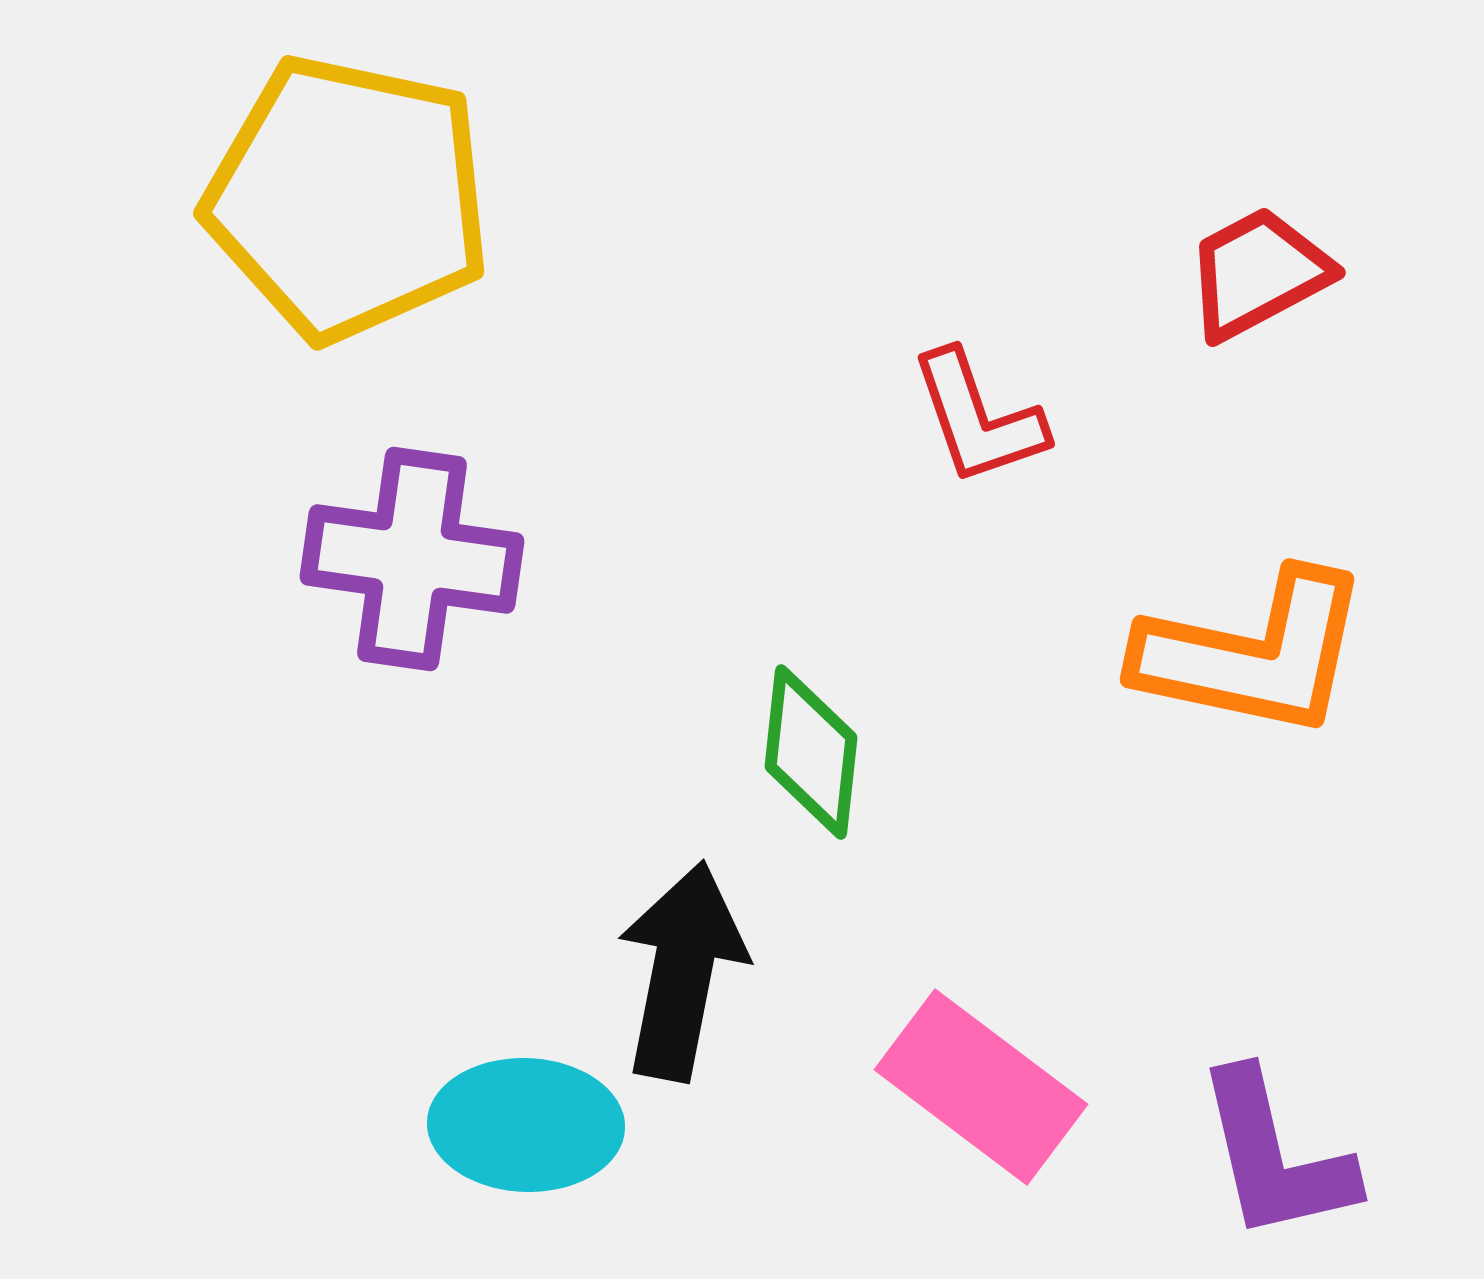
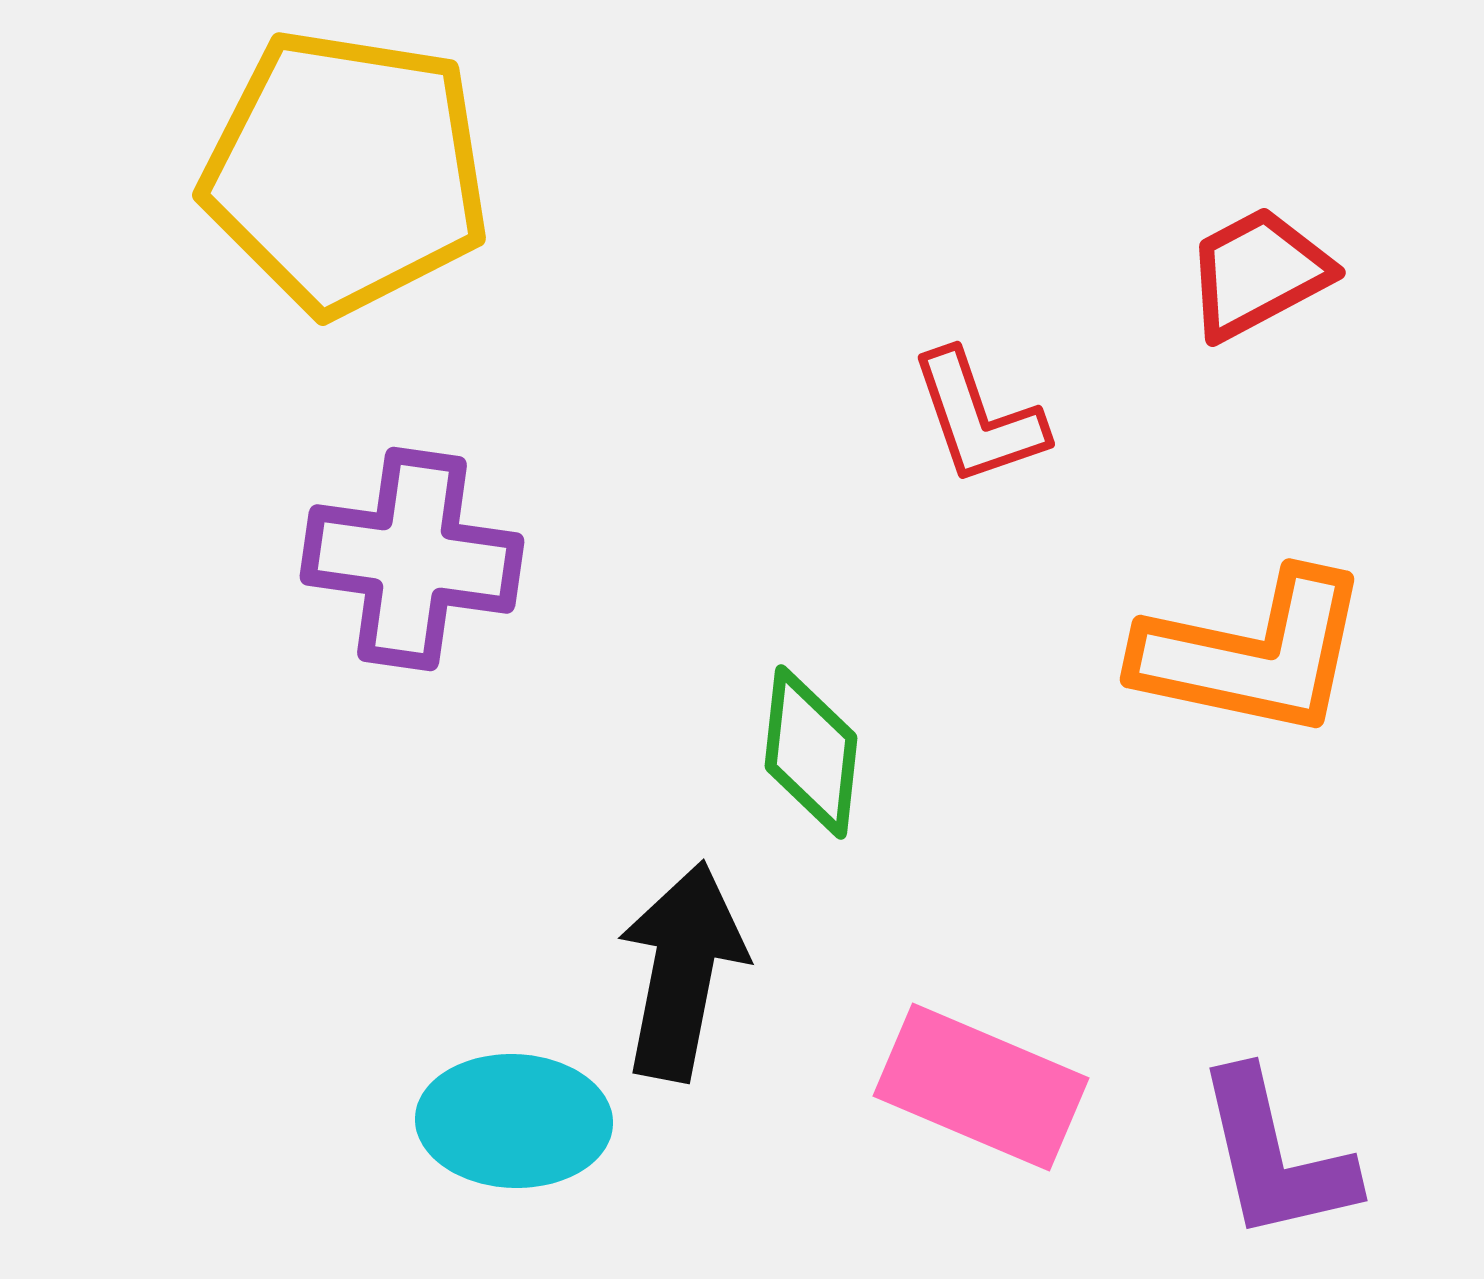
yellow pentagon: moved 2 px left, 26 px up; rotated 3 degrees counterclockwise
pink rectangle: rotated 14 degrees counterclockwise
cyan ellipse: moved 12 px left, 4 px up
